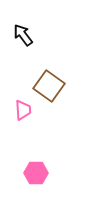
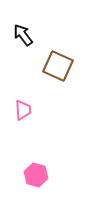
brown square: moved 9 px right, 20 px up; rotated 12 degrees counterclockwise
pink hexagon: moved 2 px down; rotated 15 degrees clockwise
